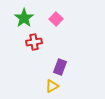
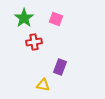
pink square: rotated 24 degrees counterclockwise
yellow triangle: moved 9 px left, 1 px up; rotated 40 degrees clockwise
